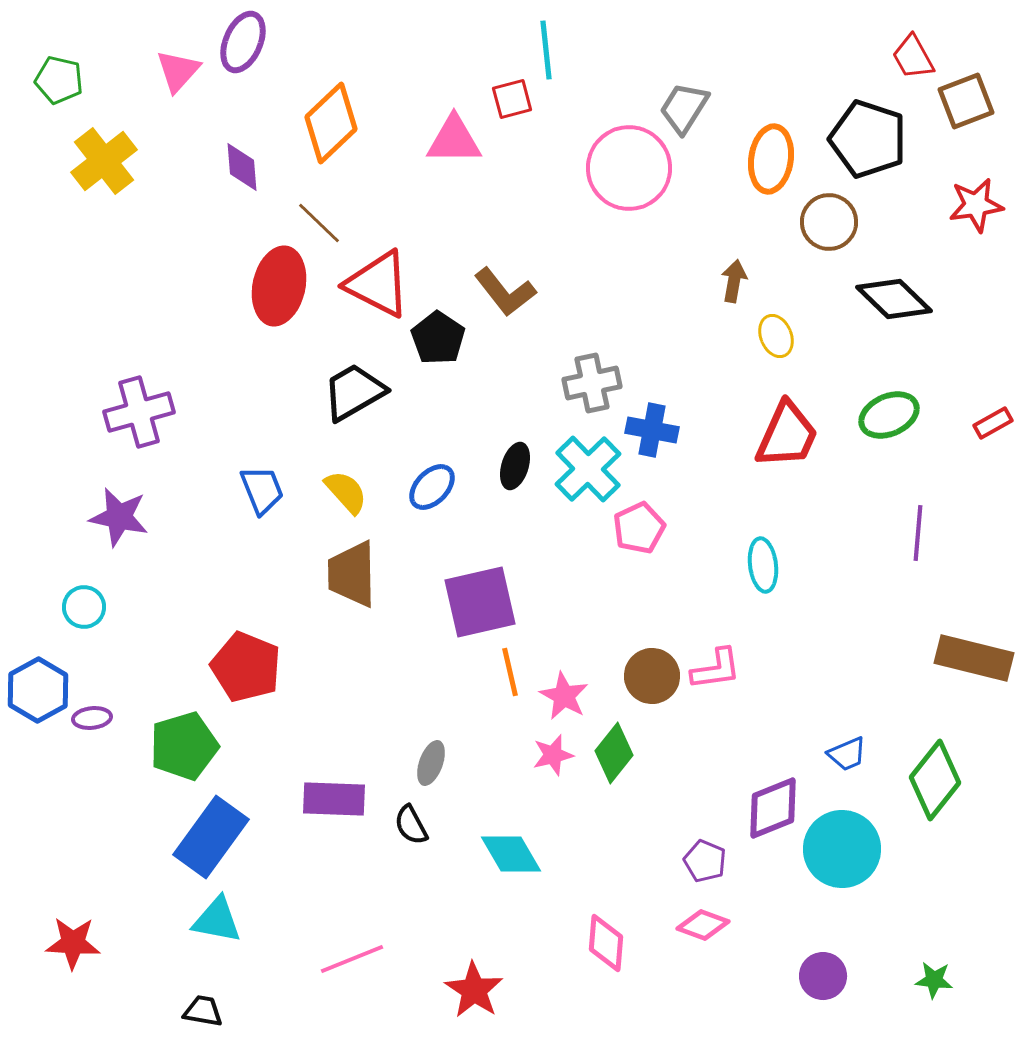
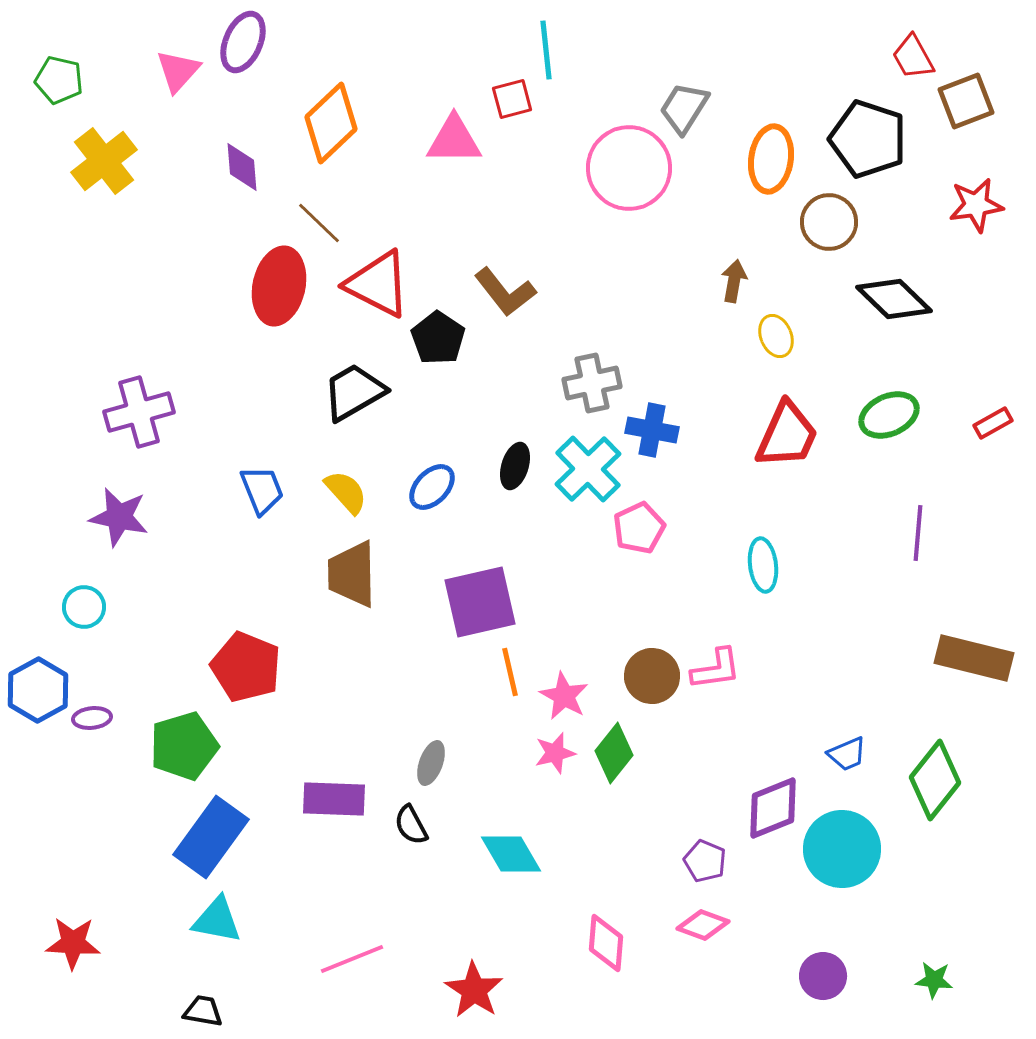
pink star at (553, 755): moved 2 px right, 2 px up
